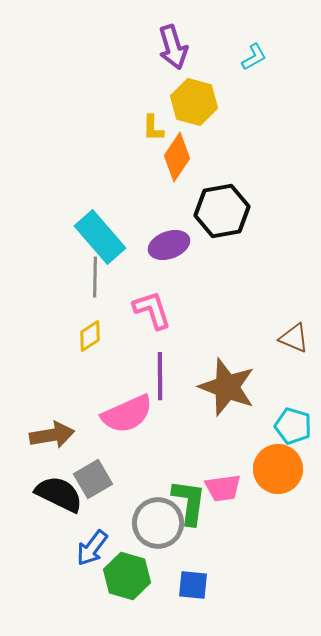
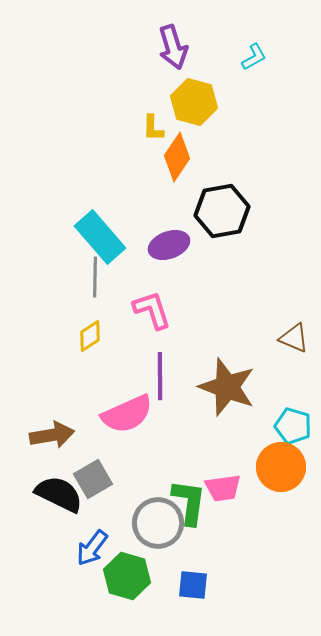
orange circle: moved 3 px right, 2 px up
